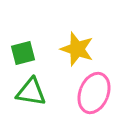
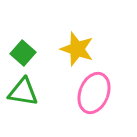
green square: rotated 35 degrees counterclockwise
green triangle: moved 8 px left
